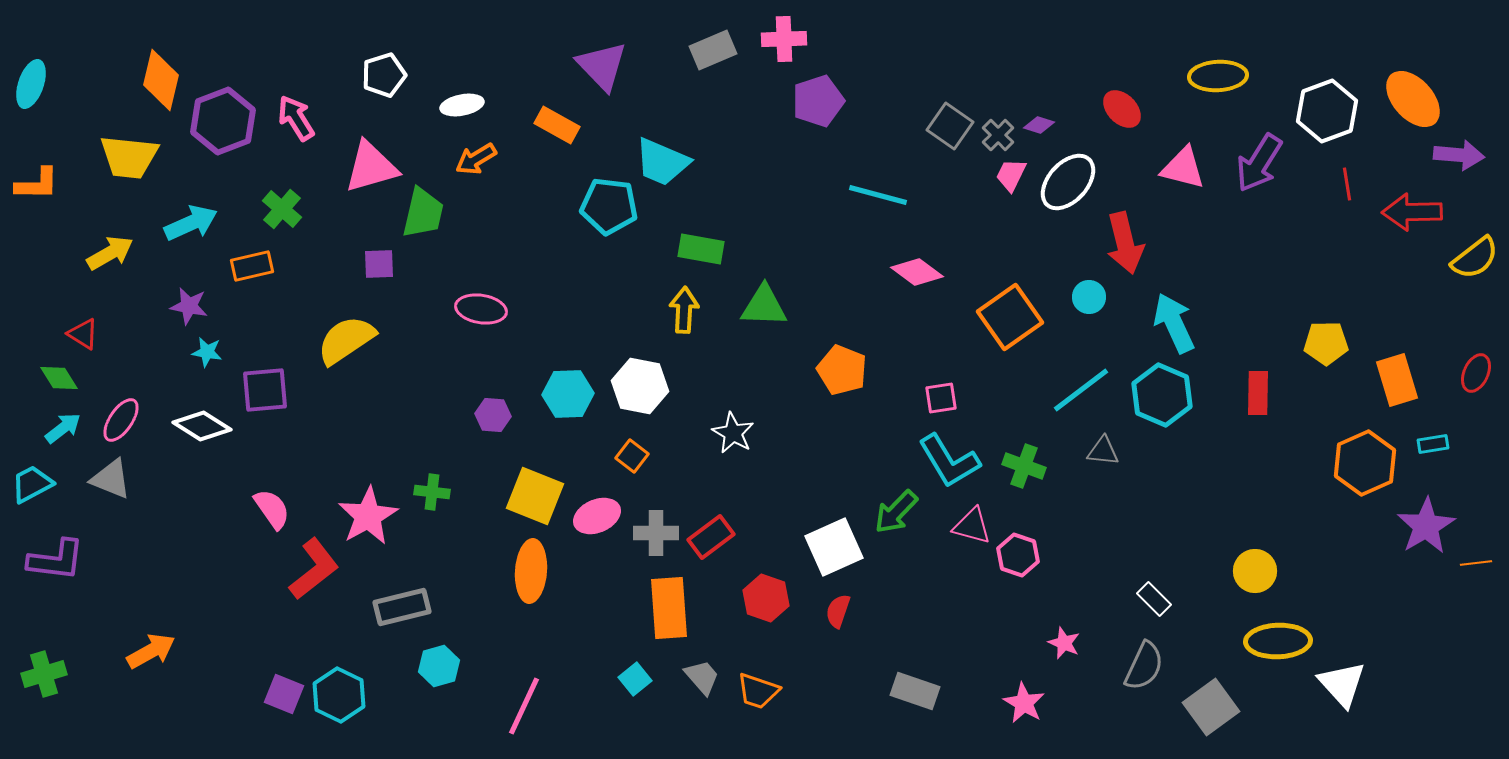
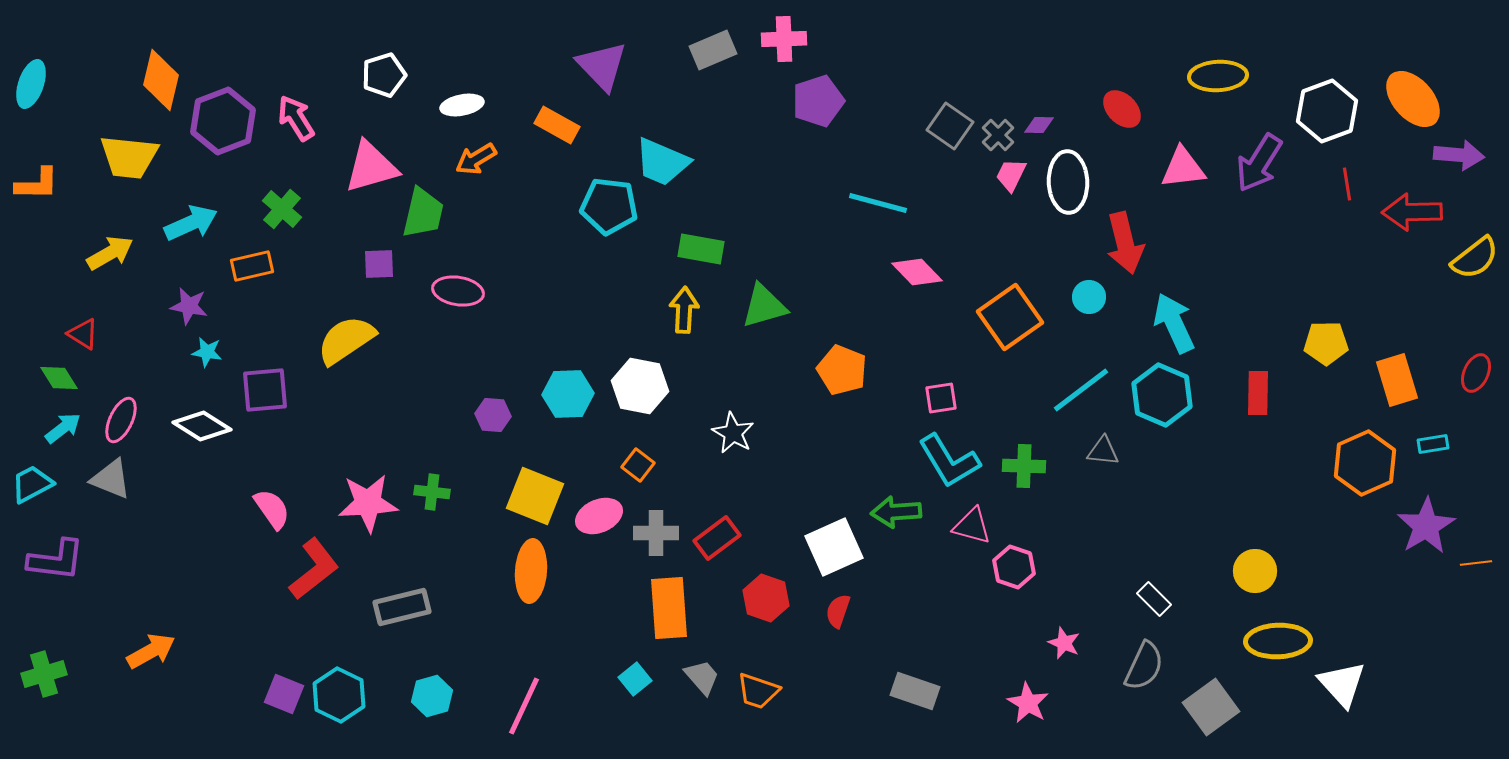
purple diamond at (1039, 125): rotated 16 degrees counterclockwise
pink triangle at (1183, 168): rotated 21 degrees counterclockwise
white ellipse at (1068, 182): rotated 44 degrees counterclockwise
cyan line at (878, 195): moved 8 px down
pink diamond at (917, 272): rotated 9 degrees clockwise
green triangle at (764, 306): rotated 18 degrees counterclockwise
pink ellipse at (481, 309): moved 23 px left, 18 px up
pink ellipse at (121, 420): rotated 9 degrees counterclockwise
orange square at (632, 456): moved 6 px right, 9 px down
green cross at (1024, 466): rotated 18 degrees counterclockwise
green arrow at (896, 512): rotated 42 degrees clockwise
pink star at (368, 516): moved 13 px up; rotated 26 degrees clockwise
pink ellipse at (597, 516): moved 2 px right
red rectangle at (711, 537): moved 6 px right, 1 px down
pink hexagon at (1018, 555): moved 4 px left, 12 px down
cyan hexagon at (439, 666): moved 7 px left, 30 px down
pink star at (1024, 703): moved 4 px right
